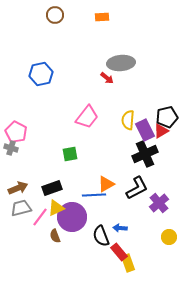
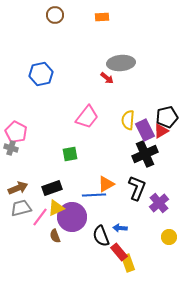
black L-shape: rotated 40 degrees counterclockwise
